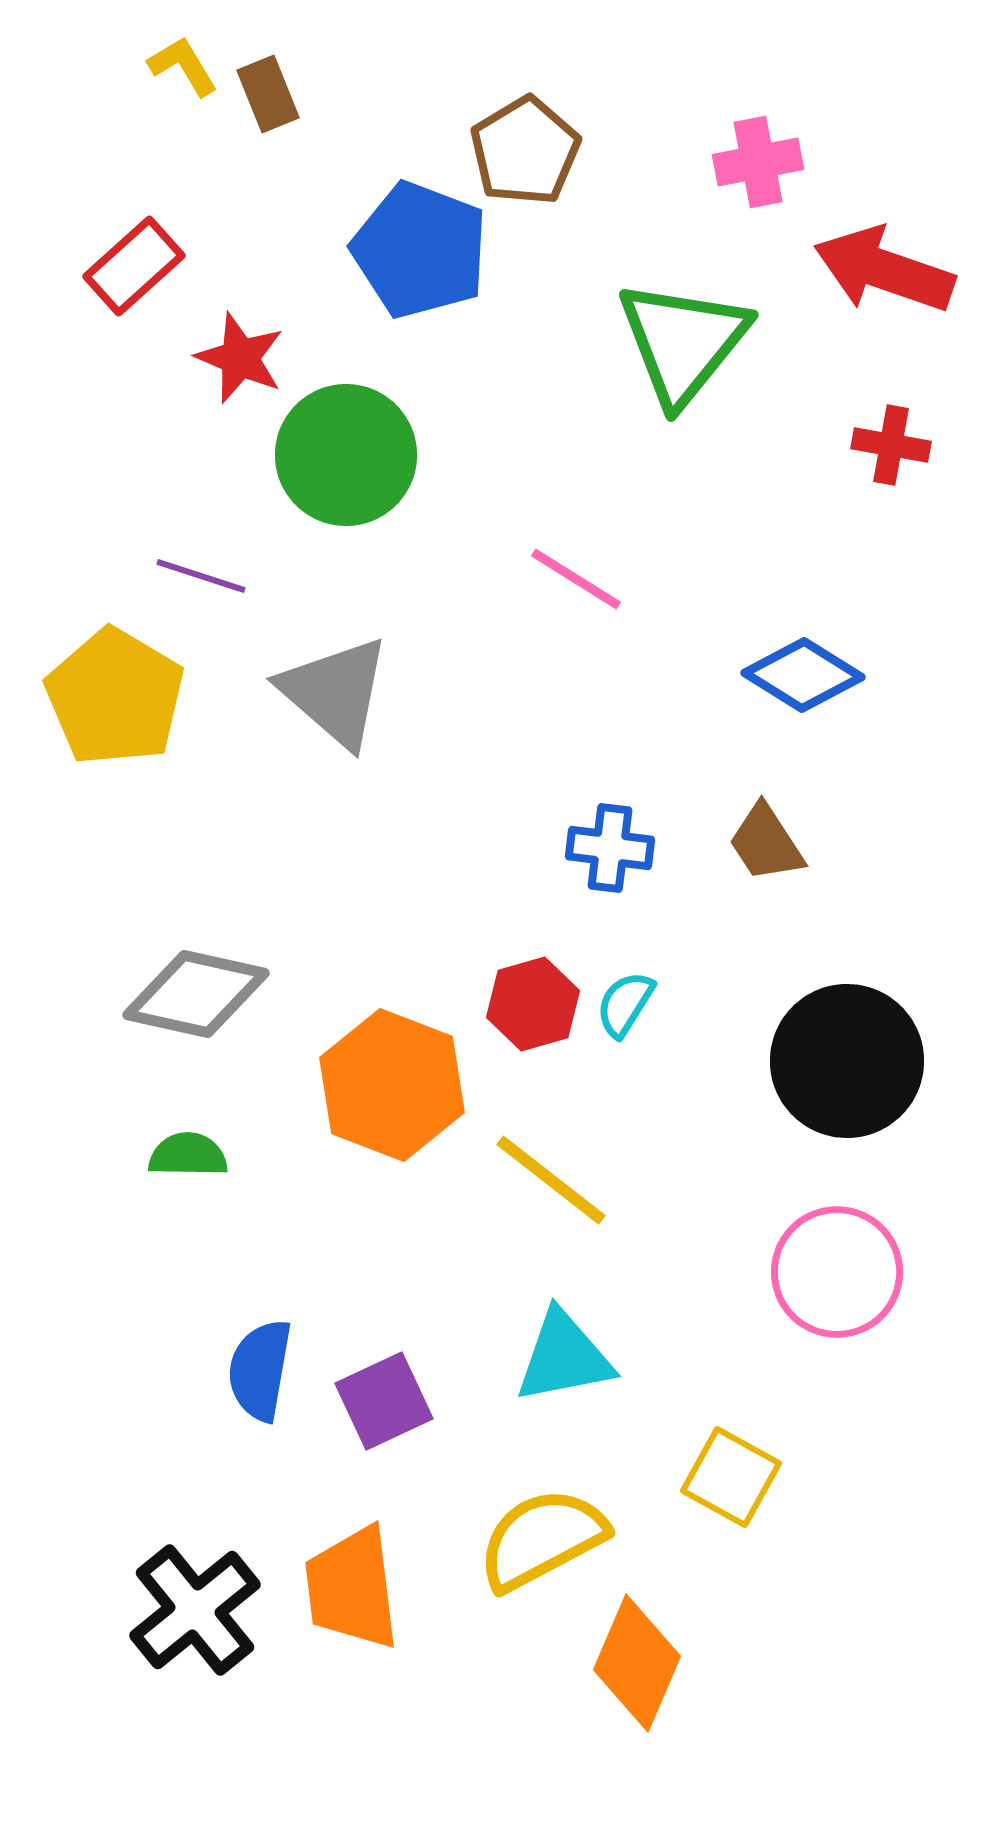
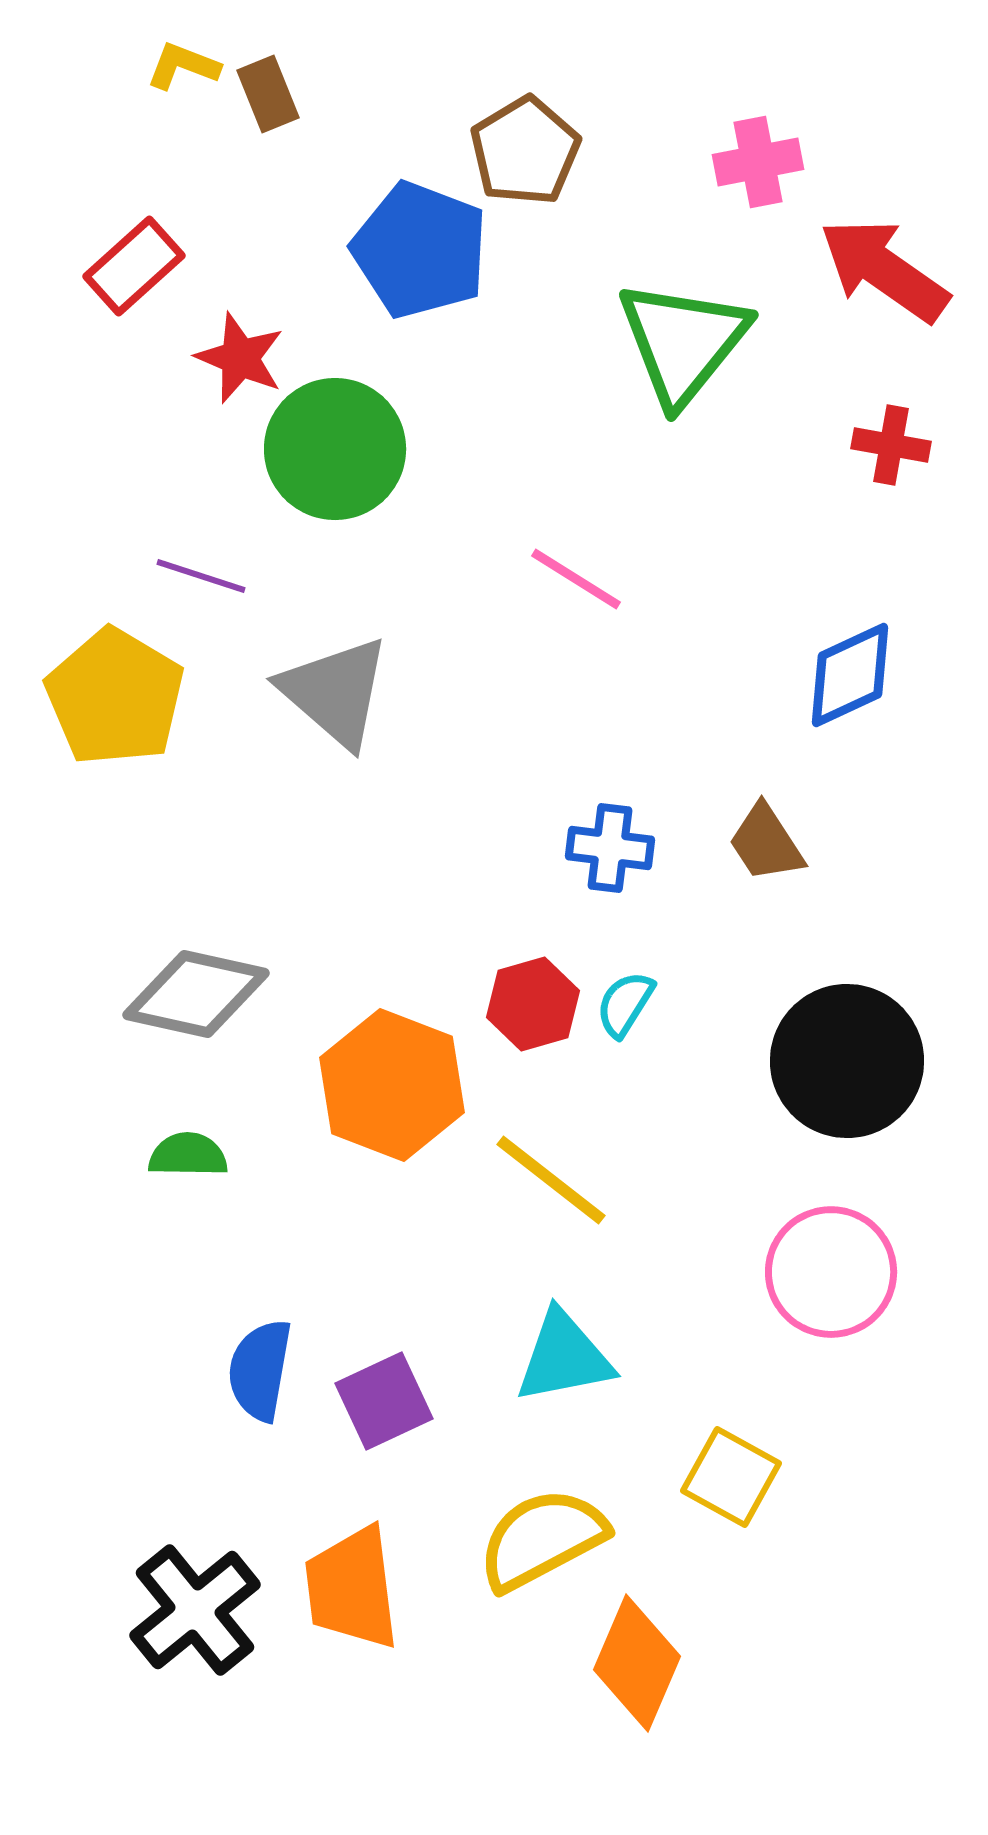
yellow L-shape: rotated 38 degrees counterclockwise
red arrow: rotated 16 degrees clockwise
green circle: moved 11 px left, 6 px up
blue diamond: moved 47 px right; rotated 57 degrees counterclockwise
pink circle: moved 6 px left
